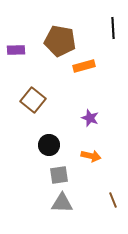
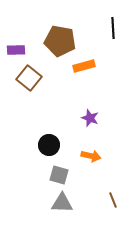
brown square: moved 4 px left, 22 px up
gray square: rotated 24 degrees clockwise
